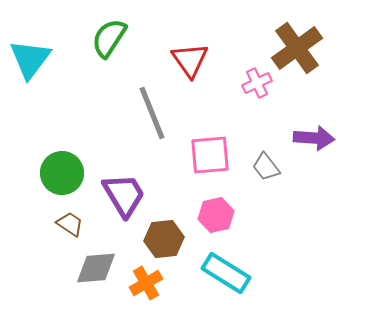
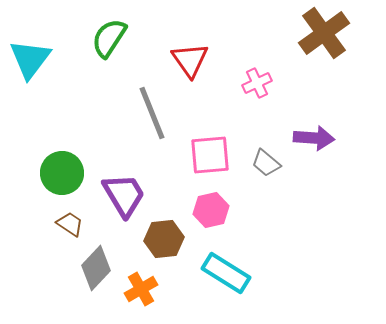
brown cross: moved 27 px right, 15 px up
gray trapezoid: moved 4 px up; rotated 12 degrees counterclockwise
pink hexagon: moved 5 px left, 5 px up
gray diamond: rotated 42 degrees counterclockwise
orange cross: moved 5 px left, 6 px down
